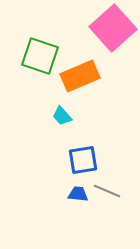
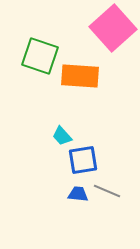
orange rectangle: rotated 27 degrees clockwise
cyan trapezoid: moved 20 px down
